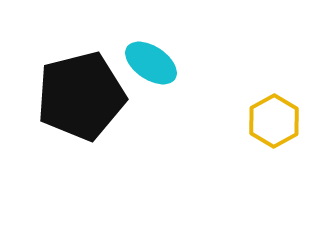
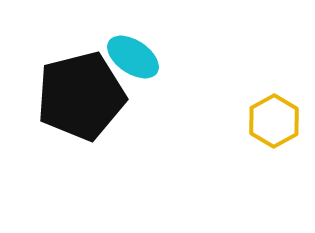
cyan ellipse: moved 18 px left, 6 px up
